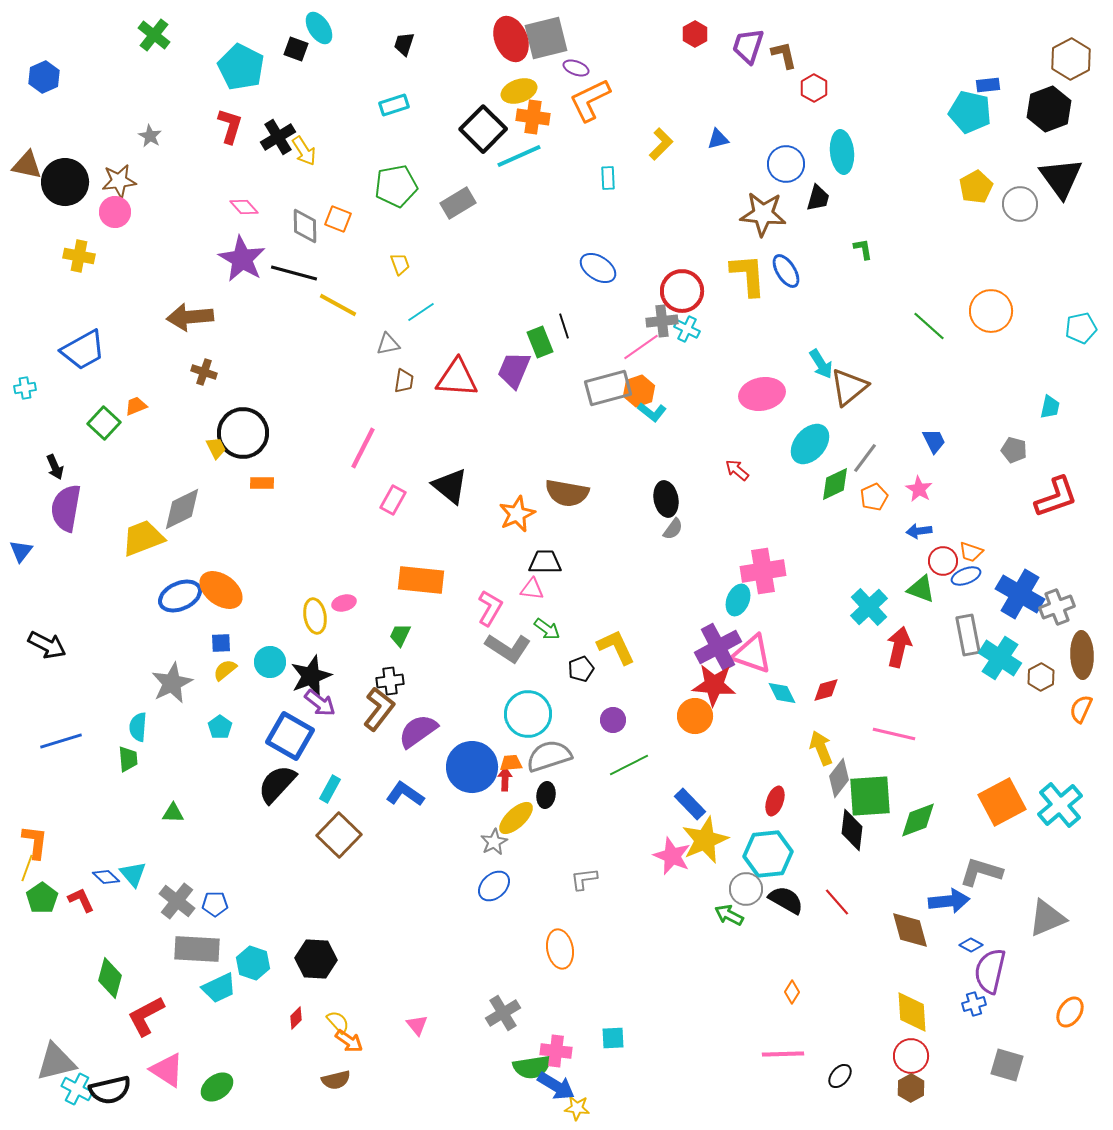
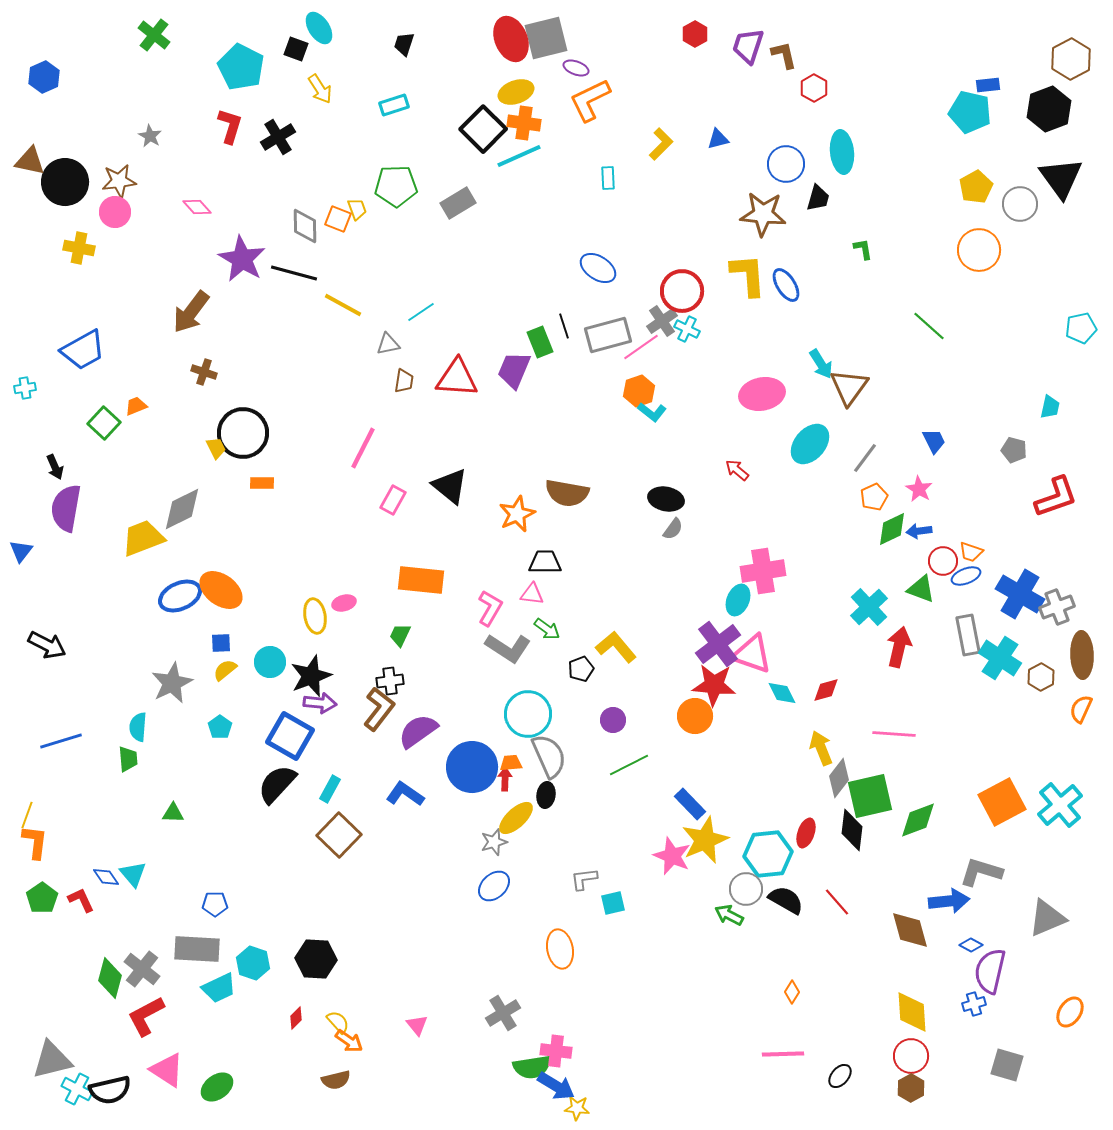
yellow ellipse at (519, 91): moved 3 px left, 1 px down
orange cross at (533, 117): moved 9 px left, 6 px down
yellow arrow at (304, 151): moved 16 px right, 62 px up
brown triangle at (27, 165): moved 3 px right, 4 px up
green pentagon at (396, 186): rotated 9 degrees clockwise
pink diamond at (244, 207): moved 47 px left
yellow cross at (79, 256): moved 8 px up
yellow trapezoid at (400, 264): moved 43 px left, 55 px up
blue ellipse at (786, 271): moved 14 px down
yellow line at (338, 305): moved 5 px right
orange circle at (991, 311): moved 12 px left, 61 px up
brown arrow at (190, 317): moved 1 px right, 5 px up; rotated 48 degrees counterclockwise
gray cross at (662, 321): rotated 28 degrees counterclockwise
brown triangle at (849, 387): rotated 15 degrees counterclockwise
gray rectangle at (608, 388): moved 53 px up
green diamond at (835, 484): moved 57 px right, 45 px down
black ellipse at (666, 499): rotated 68 degrees counterclockwise
pink triangle at (532, 589): moved 5 px down
yellow L-shape at (616, 647): rotated 15 degrees counterclockwise
purple cross at (718, 647): moved 3 px up; rotated 9 degrees counterclockwise
purple arrow at (320, 703): rotated 32 degrees counterclockwise
pink line at (894, 734): rotated 9 degrees counterclockwise
gray semicircle at (549, 756): rotated 84 degrees clockwise
green square at (870, 796): rotated 9 degrees counterclockwise
red ellipse at (775, 801): moved 31 px right, 32 px down
gray star at (494, 842): rotated 12 degrees clockwise
yellow line at (27, 868): moved 53 px up
blue diamond at (106, 877): rotated 12 degrees clockwise
gray cross at (177, 901): moved 35 px left, 68 px down
cyan square at (613, 1038): moved 135 px up; rotated 10 degrees counterclockwise
gray triangle at (56, 1062): moved 4 px left, 2 px up
